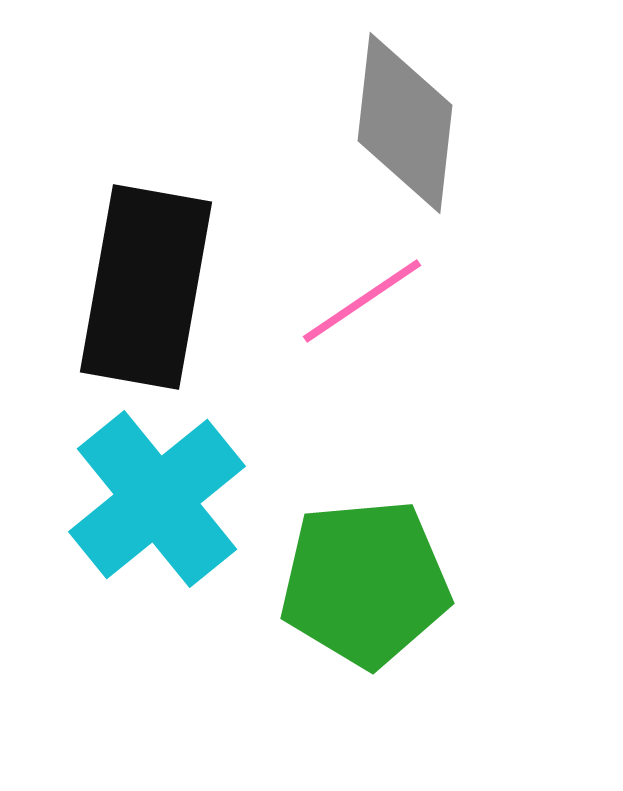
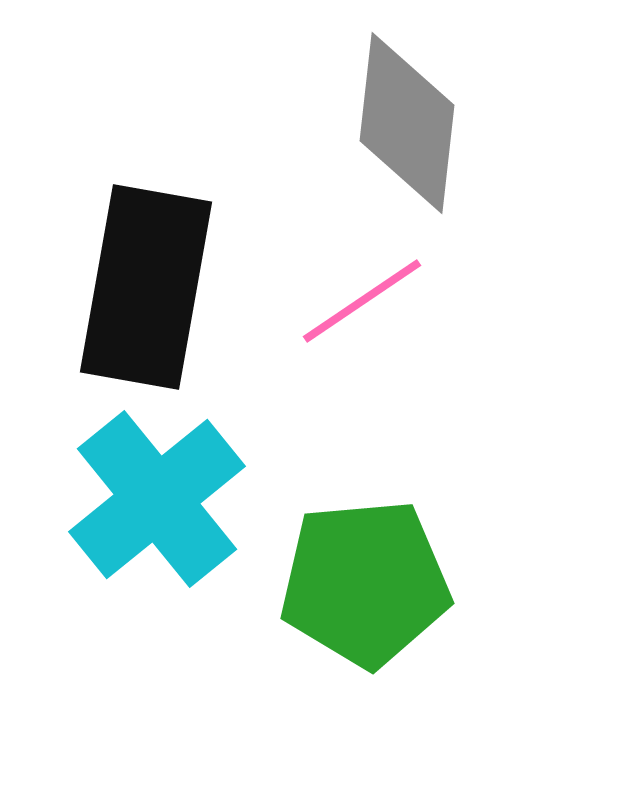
gray diamond: moved 2 px right
